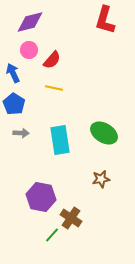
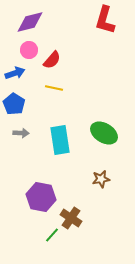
blue arrow: moved 2 px right; rotated 96 degrees clockwise
